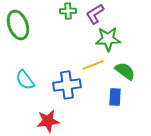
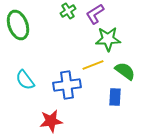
green cross: rotated 28 degrees counterclockwise
red star: moved 3 px right
